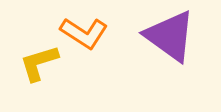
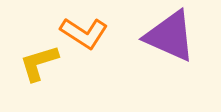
purple triangle: rotated 12 degrees counterclockwise
